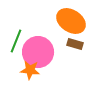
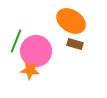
pink circle: moved 2 px left, 1 px up
